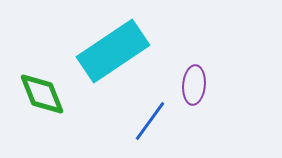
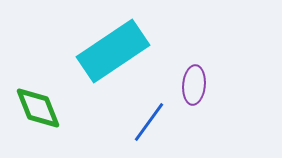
green diamond: moved 4 px left, 14 px down
blue line: moved 1 px left, 1 px down
